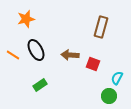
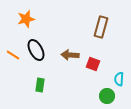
cyan semicircle: moved 2 px right, 1 px down; rotated 24 degrees counterclockwise
green rectangle: rotated 48 degrees counterclockwise
green circle: moved 2 px left
